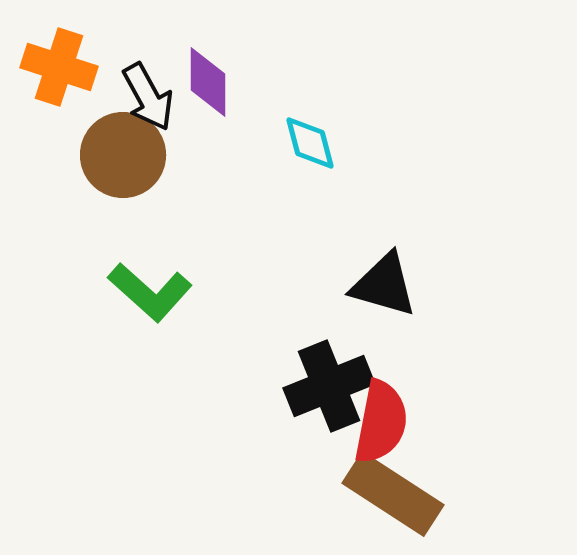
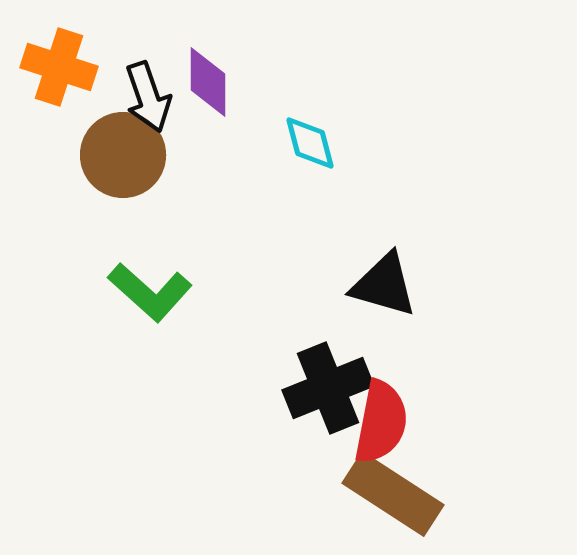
black arrow: rotated 10 degrees clockwise
black cross: moved 1 px left, 2 px down
